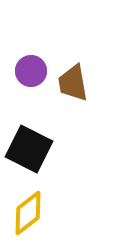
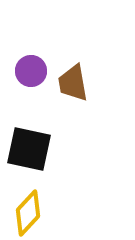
black square: rotated 15 degrees counterclockwise
yellow diamond: rotated 9 degrees counterclockwise
